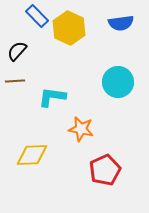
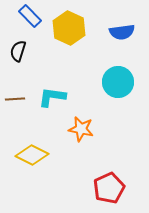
blue rectangle: moved 7 px left
blue semicircle: moved 1 px right, 9 px down
black semicircle: moved 1 px right; rotated 25 degrees counterclockwise
brown line: moved 18 px down
yellow diamond: rotated 28 degrees clockwise
red pentagon: moved 4 px right, 18 px down
